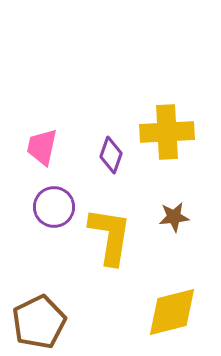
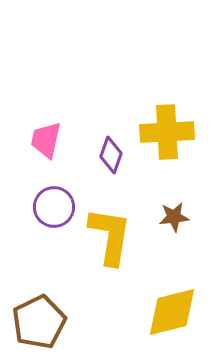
pink trapezoid: moved 4 px right, 7 px up
